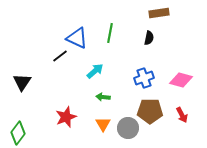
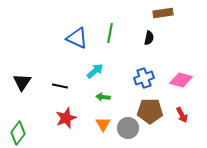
brown rectangle: moved 4 px right
black line: moved 30 px down; rotated 49 degrees clockwise
red star: moved 1 px down
